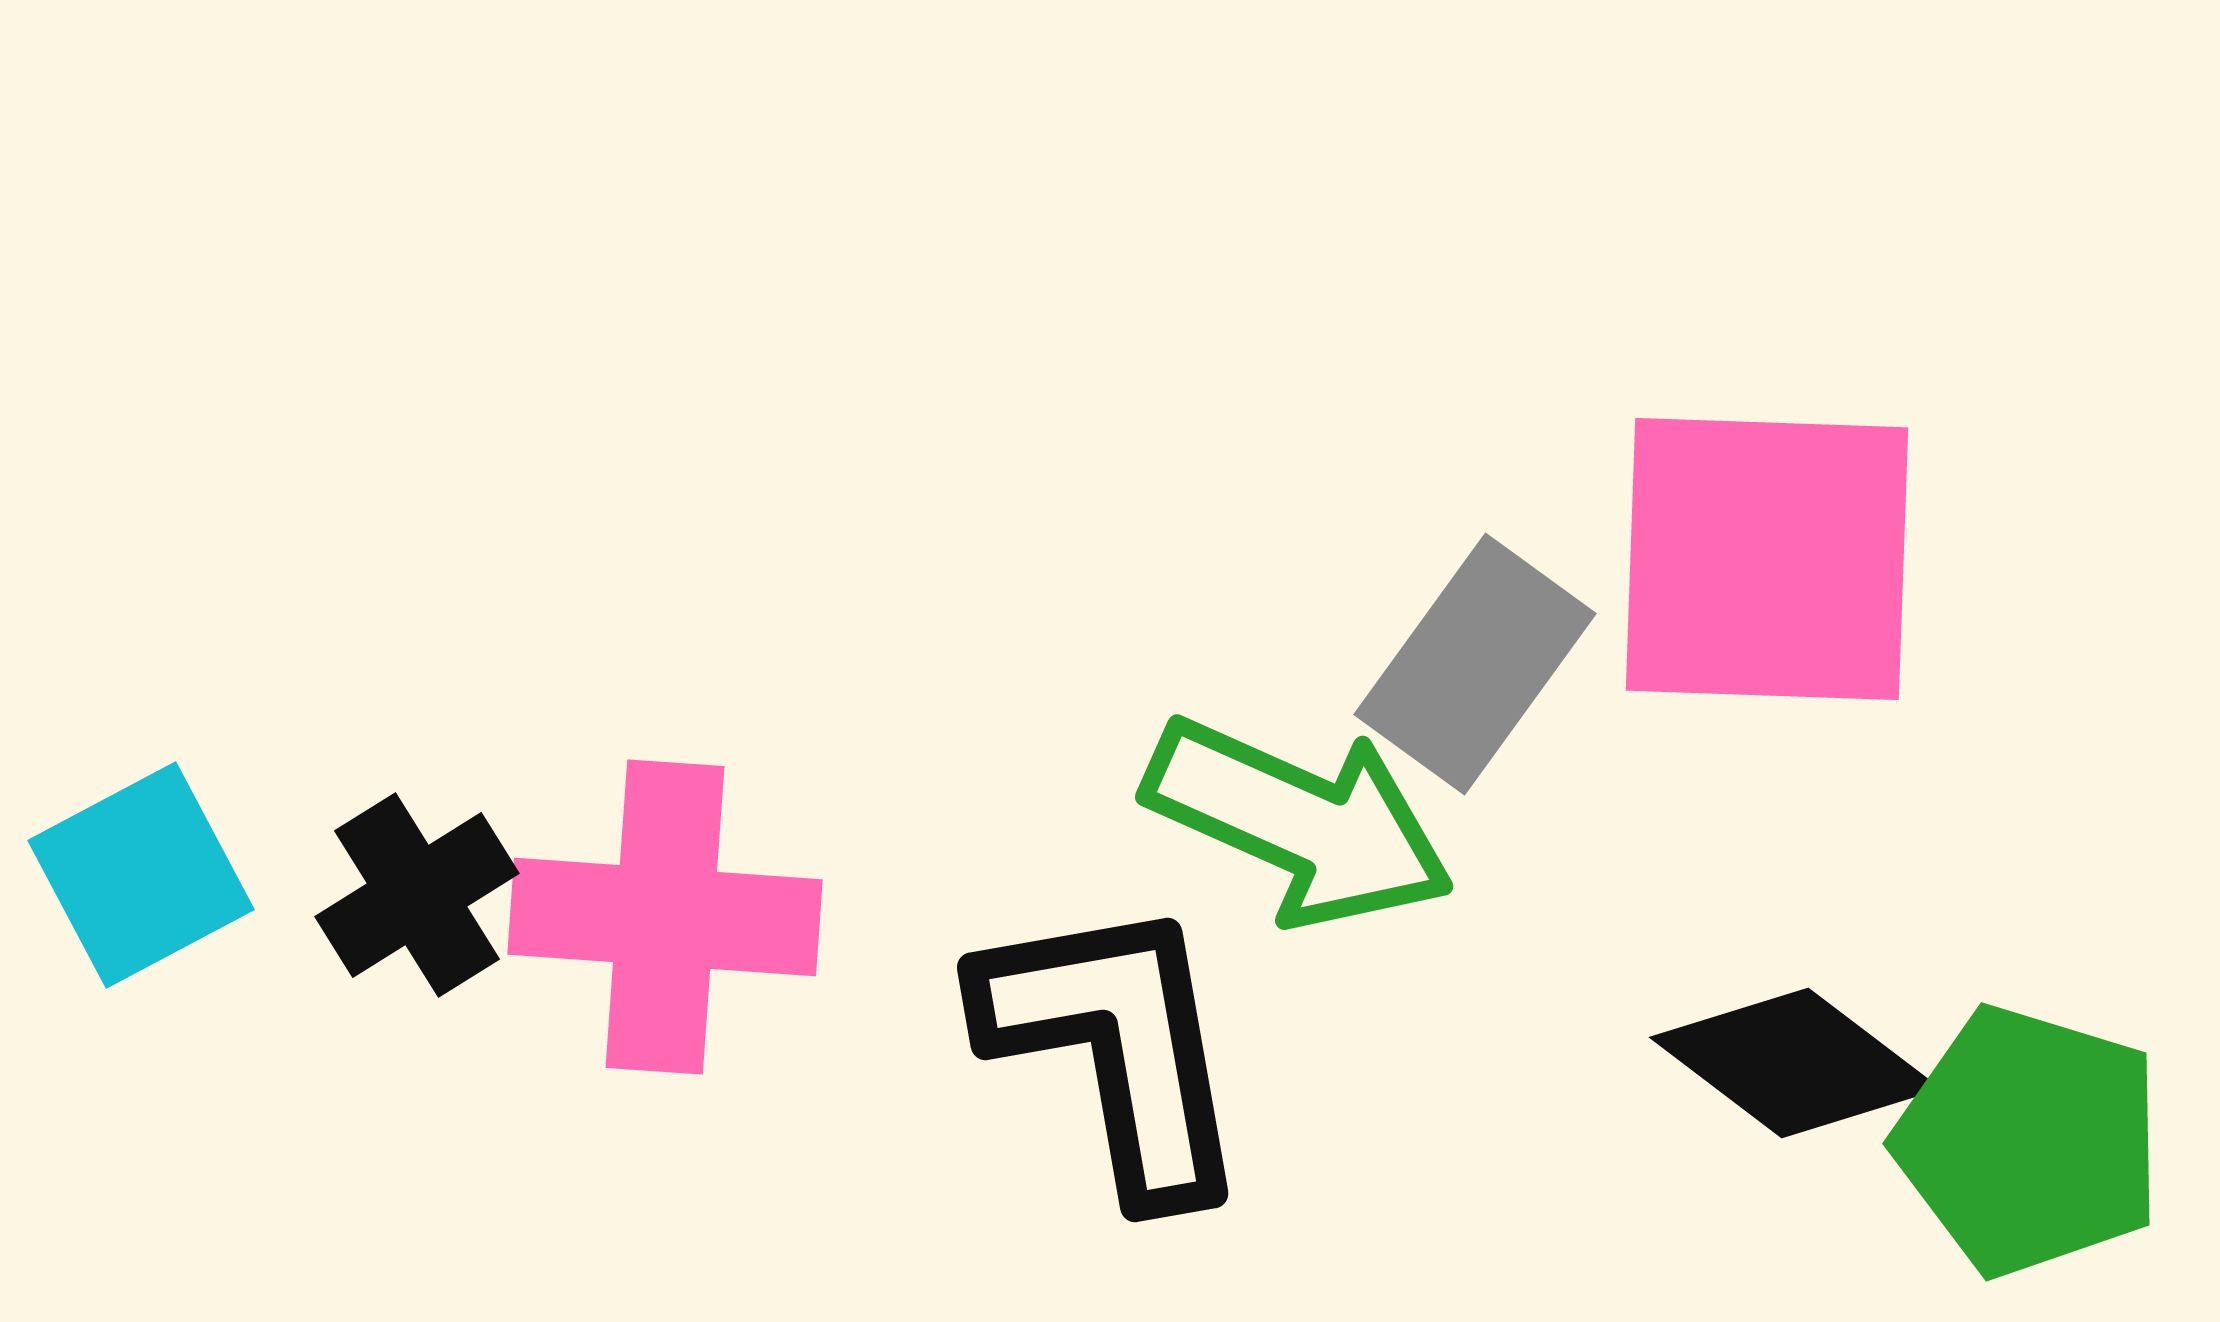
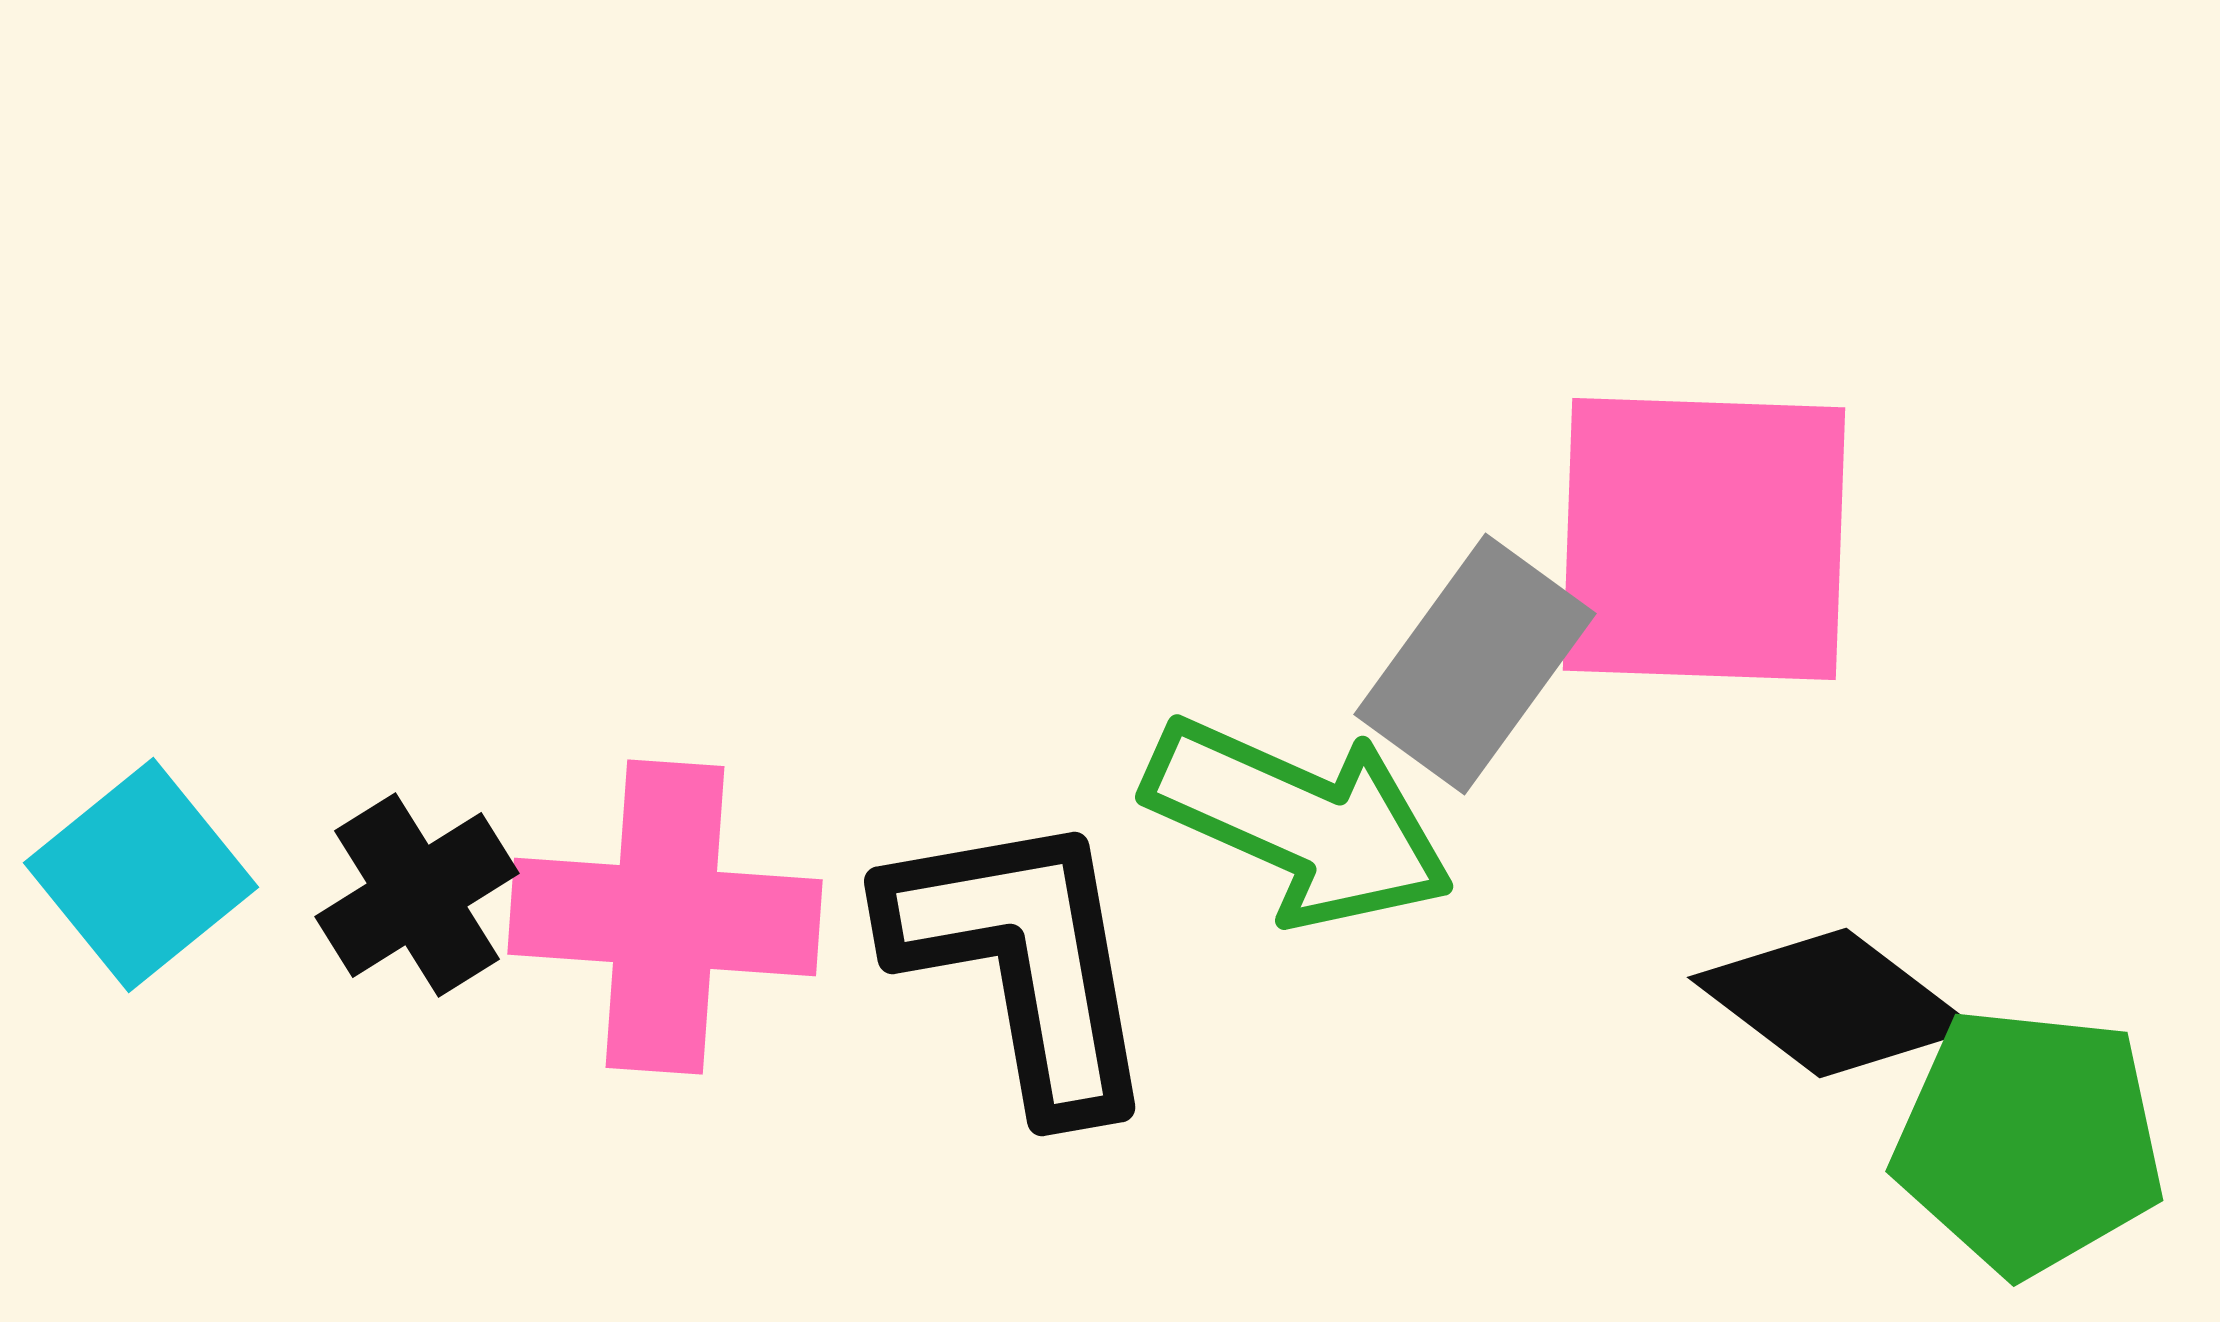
pink square: moved 63 px left, 20 px up
cyan square: rotated 11 degrees counterclockwise
black L-shape: moved 93 px left, 86 px up
black diamond: moved 38 px right, 60 px up
green pentagon: rotated 11 degrees counterclockwise
